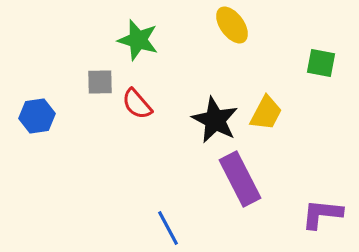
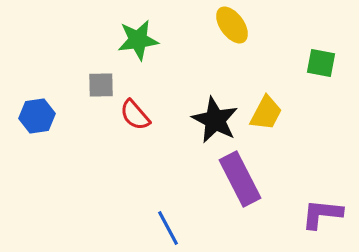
green star: rotated 24 degrees counterclockwise
gray square: moved 1 px right, 3 px down
red semicircle: moved 2 px left, 11 px down
